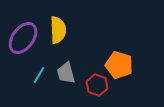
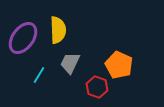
orange pentagon: rotated 8 degrees clockwise
gray trapezoid: moved 4 px right, 10 px up; rotated 40 degrees clockwise
red hexagon: moved 2 px down
